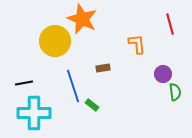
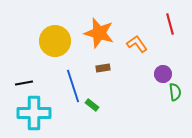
orange star: moved 17 px right, 14 px down; rotated 8 degrees counterclockwise
orange L-shape: rotated 30 degrees counterclockwise
